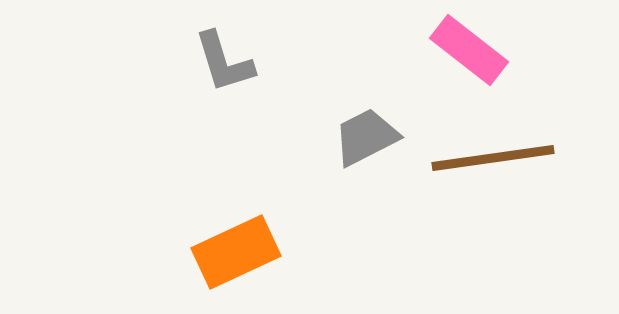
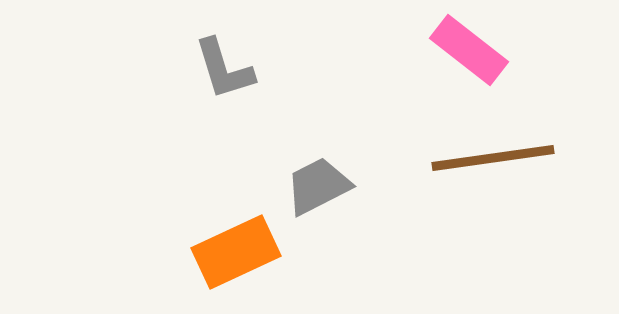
gray L-shape: moved 7 px down
gray trapezoid: moved 48 px left, 49 px down
